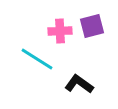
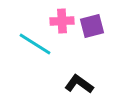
pink cross: moved 2 px right, 10 px up
cyan line: moved 2 px left, 15 px up
